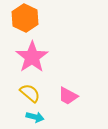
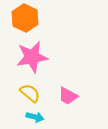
pink star: rotated 24 degrees clockwise
